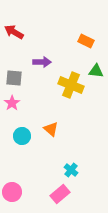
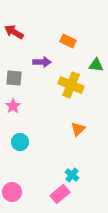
orange rectangle: moved 18 px left
green triangle: moved 6 px up
pink star: moved 1 px right, 3 px down
orange triangle: moved 27 px right; rotated 35 degrees clockwise
cyan circle: moved 2 px left, 6 px down
cyan cross: moved 1 px right, 5 px down
